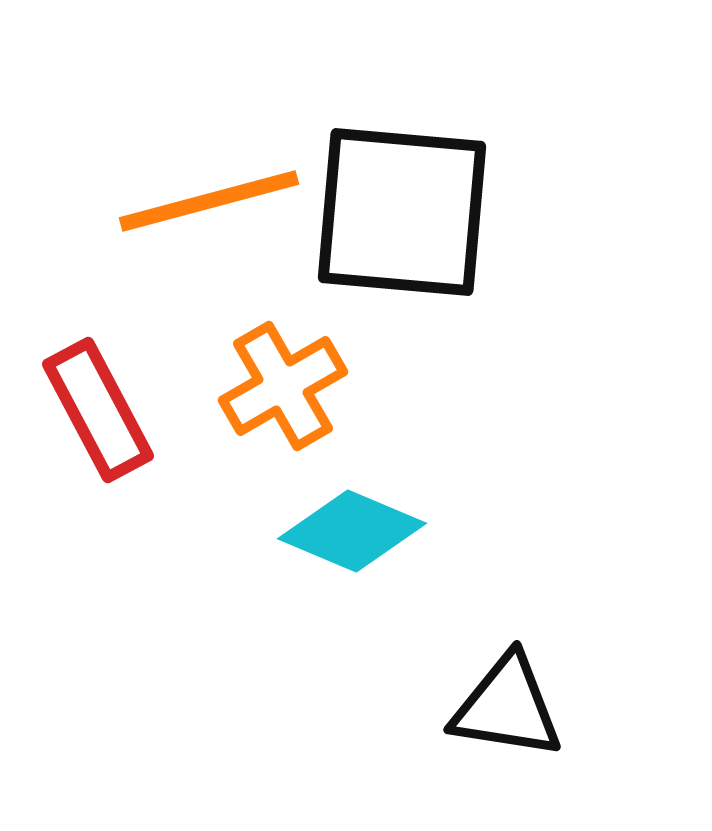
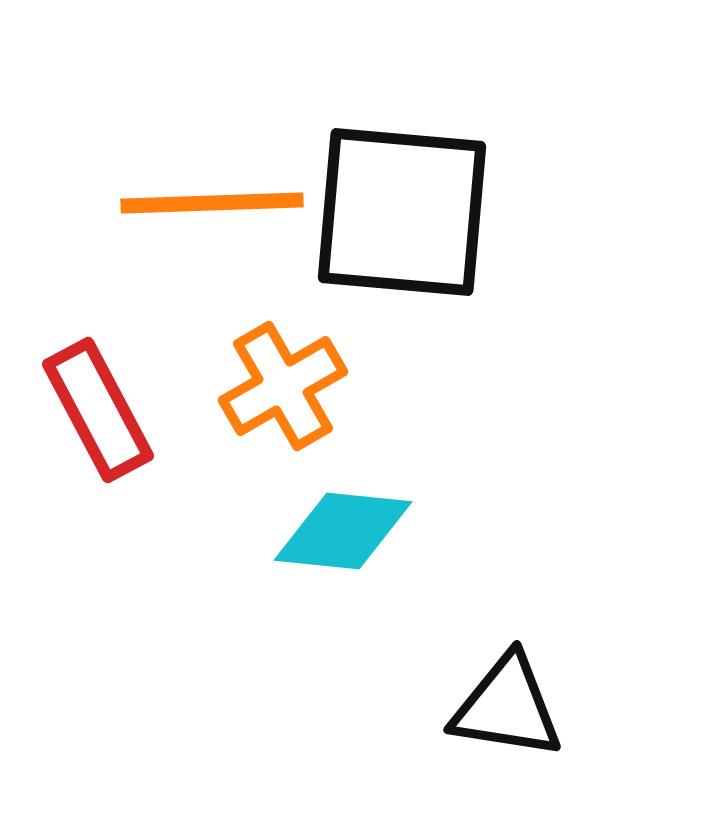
orange line: moved 3 px right, 2 px down; rotated 13 degrees clockwise
cyan diamond: moved 9 px left; rotated 17 degrees counterclockwise
